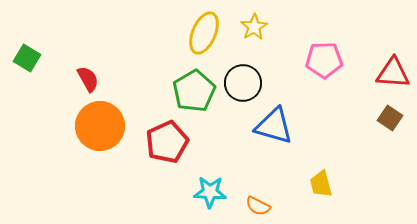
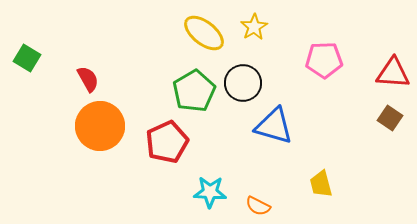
yellow ellipse: rotated 75 degrees counterclockwise
